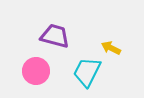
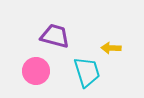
yellow arrow: rotated 24 degrees counterclockwise
cyan trapezoid: rotated 136 degrees clockwise
